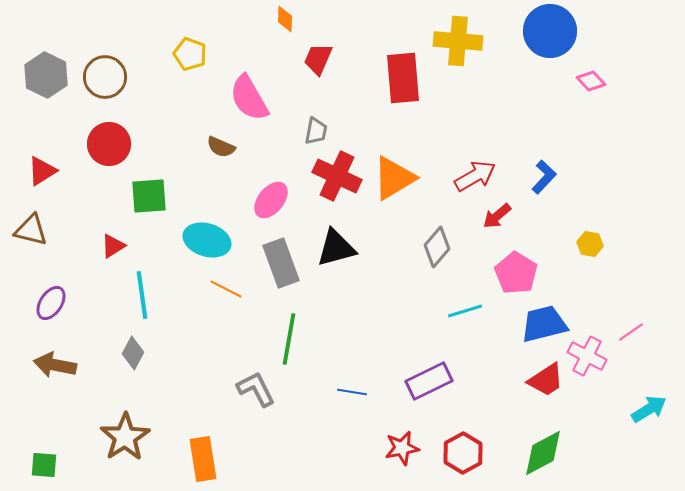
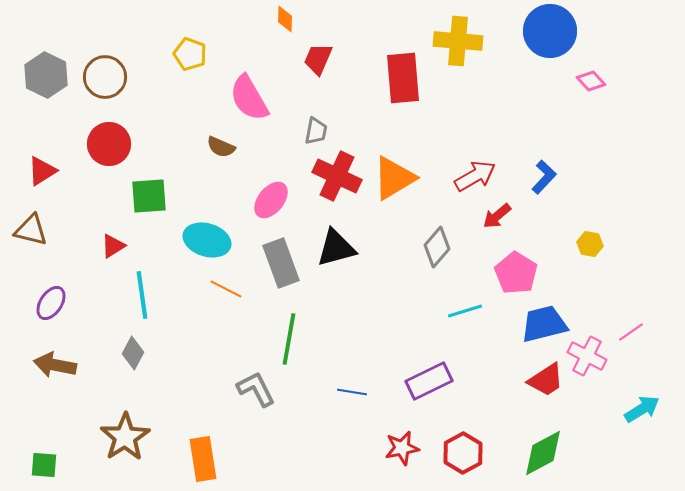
cyan arrow at (649, 409): moved 7 px left
